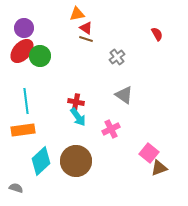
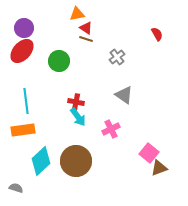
green circle: moved 19 px right, 5 px down
